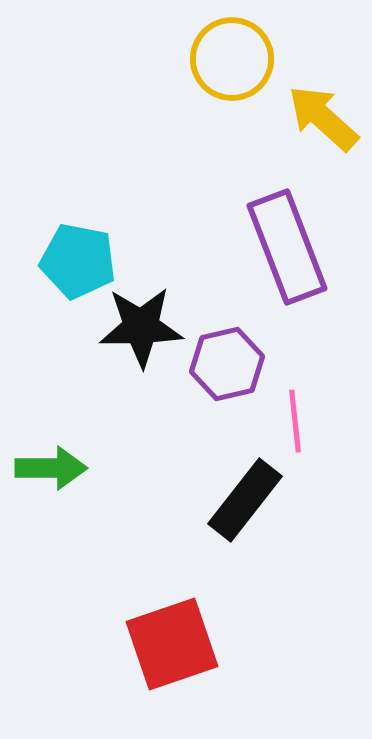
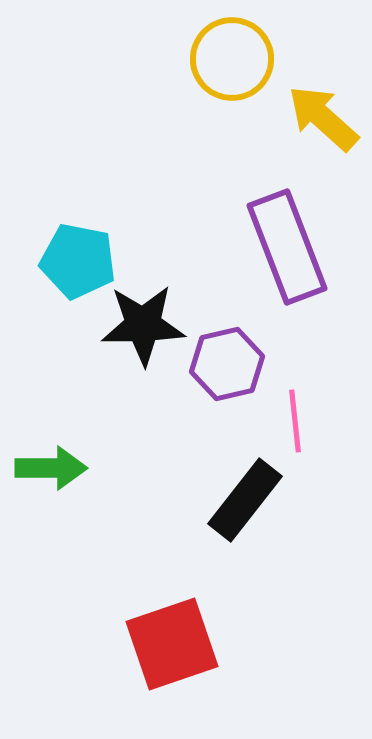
black star: moved 2 px right, 2 px up
